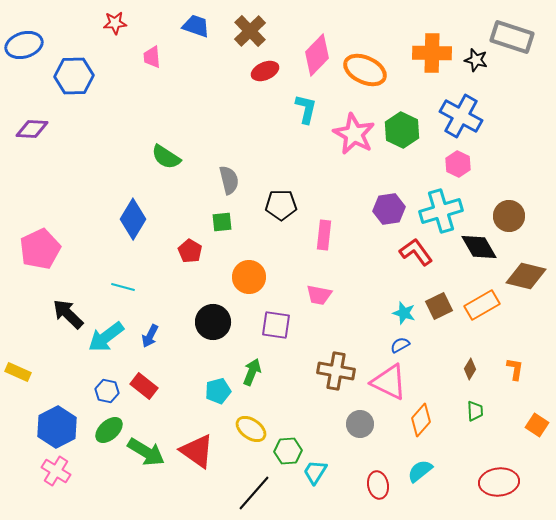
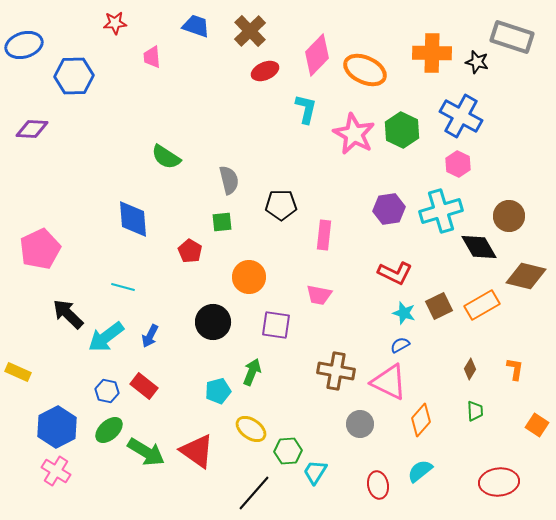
black star at (476, 60): moved 1 px right, 2 px down
blue diamond at (133, 219): rotated 36 degrees counterclockwise
red L-shape at (416, 252): moved 21 px left, 21 px down; rotated 152 degrees clockwise
